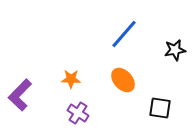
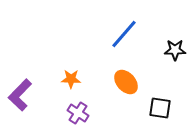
black star: rotated 10 degrees clockwise
orange ellipse: moved 3 px right, 2 px down
